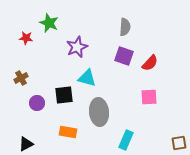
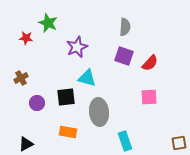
green star: moved 1 px left
black square: moved 2 px right, 2 px down
cyan rectangle: moved 1 px left, 1 px down; rotated 42 degrees counterclockwise
